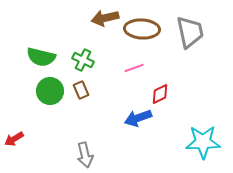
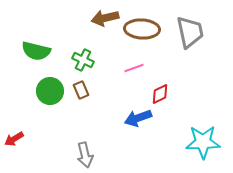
green semicircle: moved 5 px left, 6 px up
